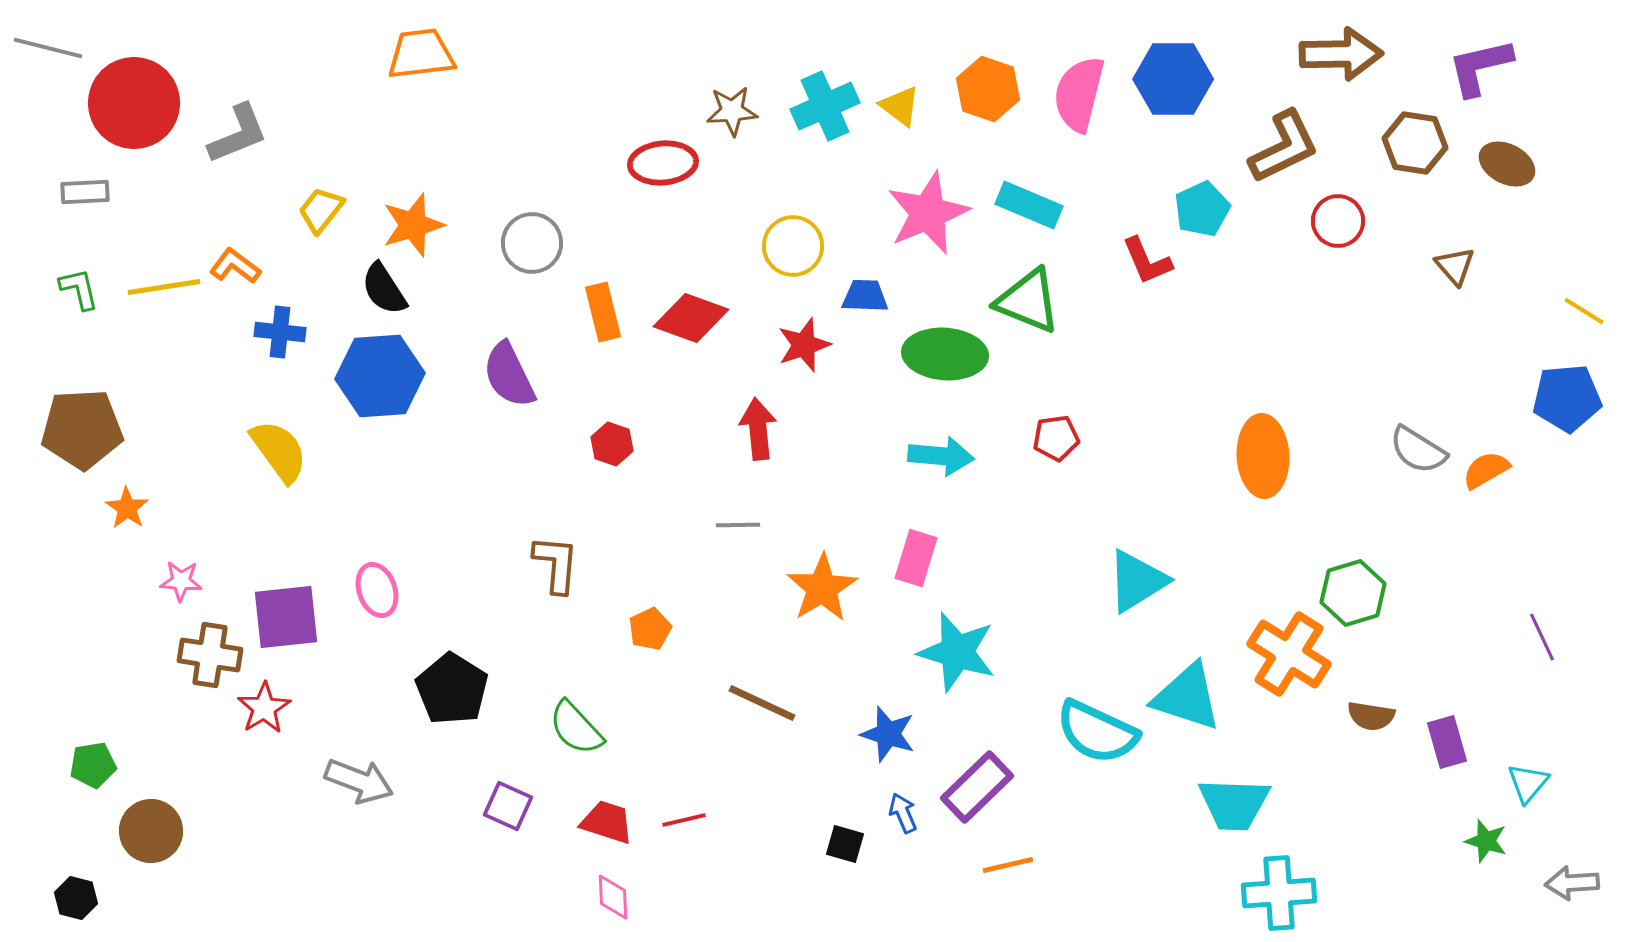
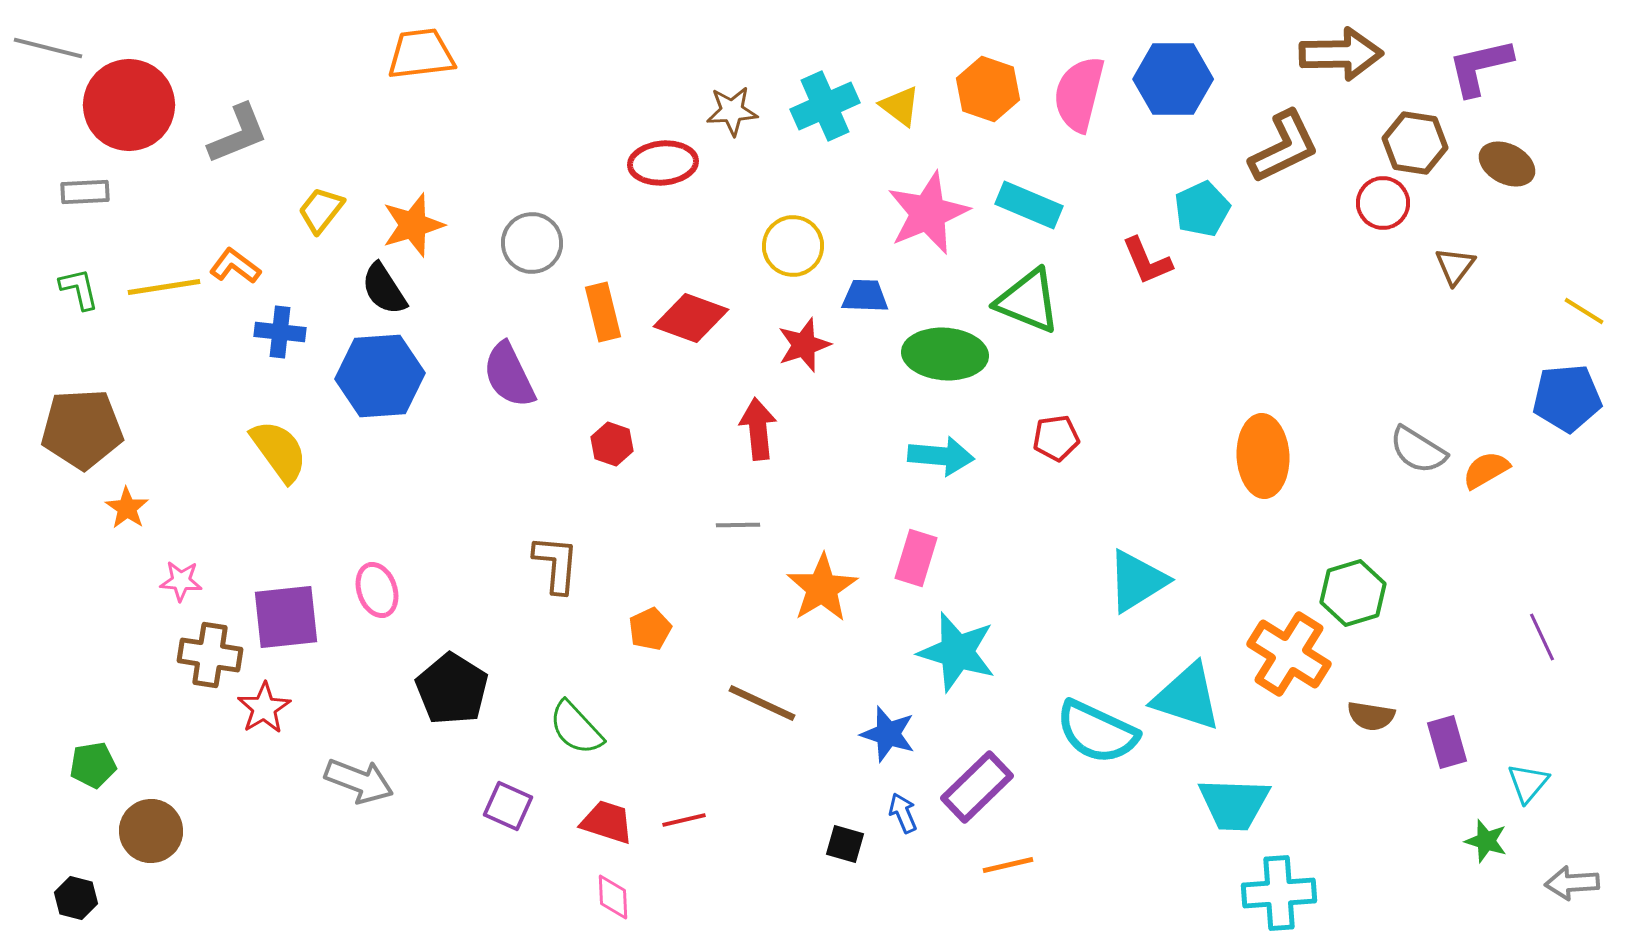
red circle at (134, 103): moved 5 px left, 2 px down
red circle at (1338, 221): moved 45 px right, 18 px up
brown triangle at (1455, 266): rotated 18 degrees clockwise
